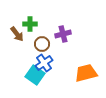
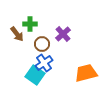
purple cross: rotated 28 degrees counterclockwise
